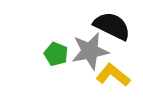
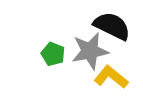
green pentagon: moved 3 px left
yellow L-shape: moved 2 px left, 2 px down
